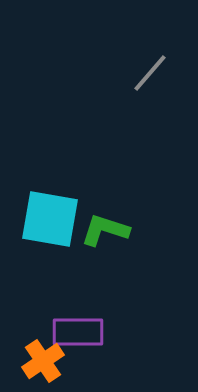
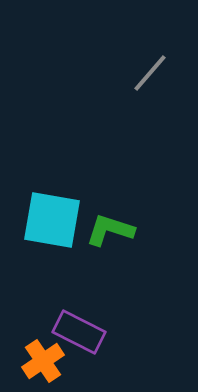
cyan square: moved 2 px right, 1 px down
green L-shape: moved 5 px right
purple rectangle: moved 1 px right; rotated 27 degrees clockwise
